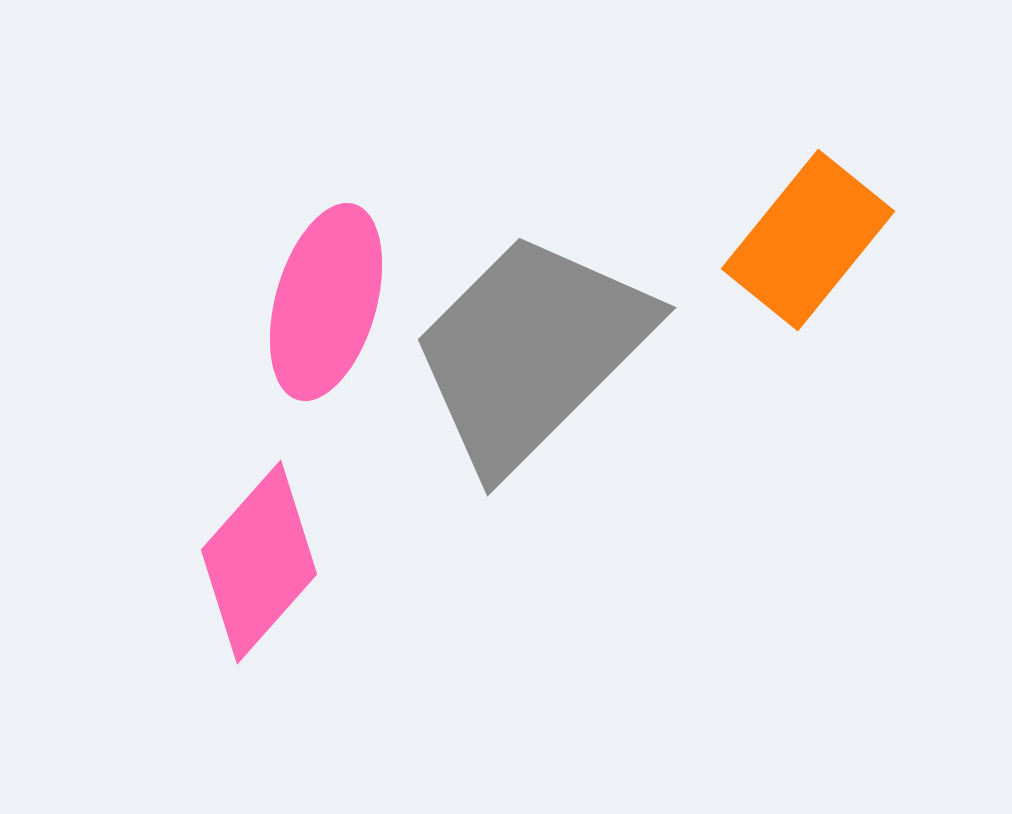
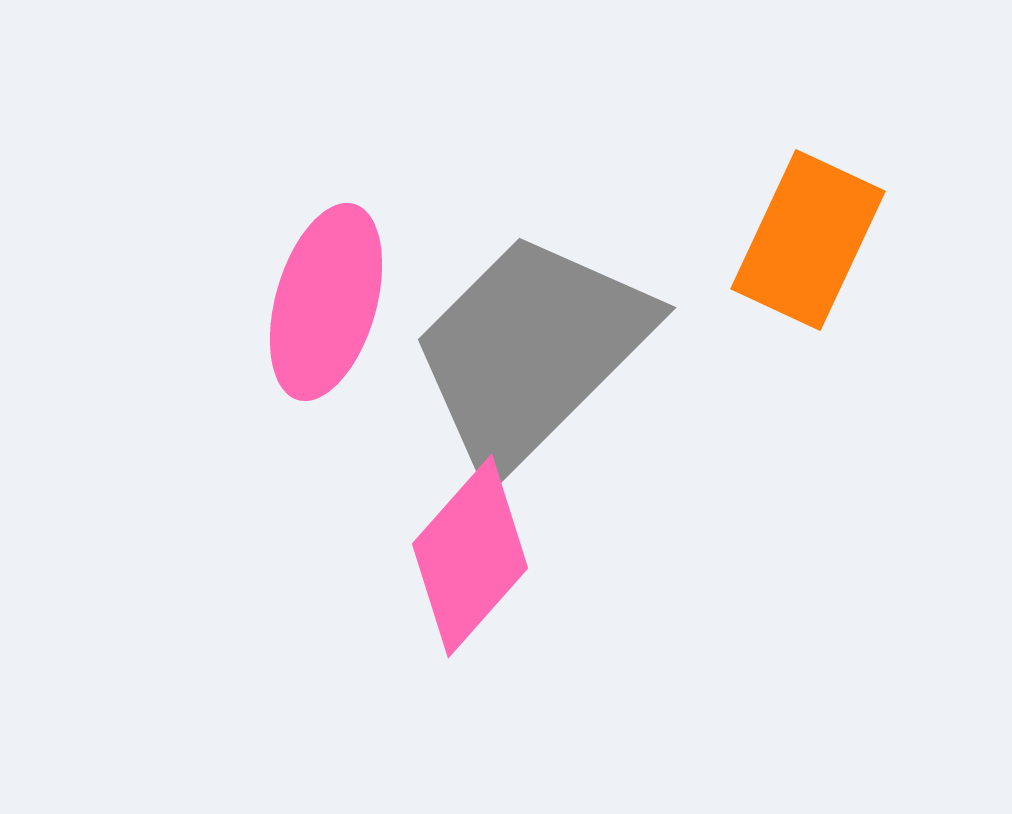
orange rectangle: rotated 14 degrees counterclockwise
pink diamond: moved 211 px right, 6 px up
